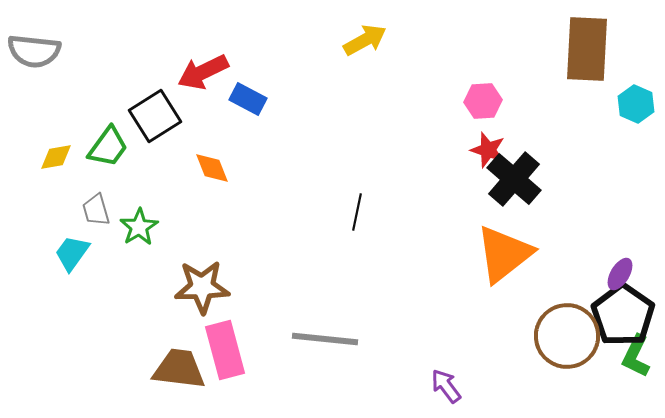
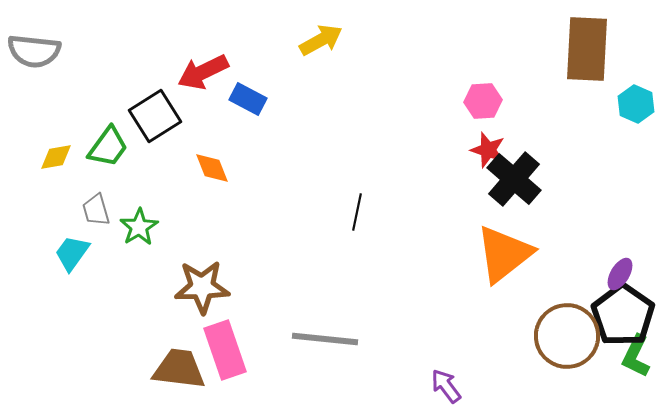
yellow arrow: moved 44 px left
pink rectangle: rotated 4 degrees counterclockwise
